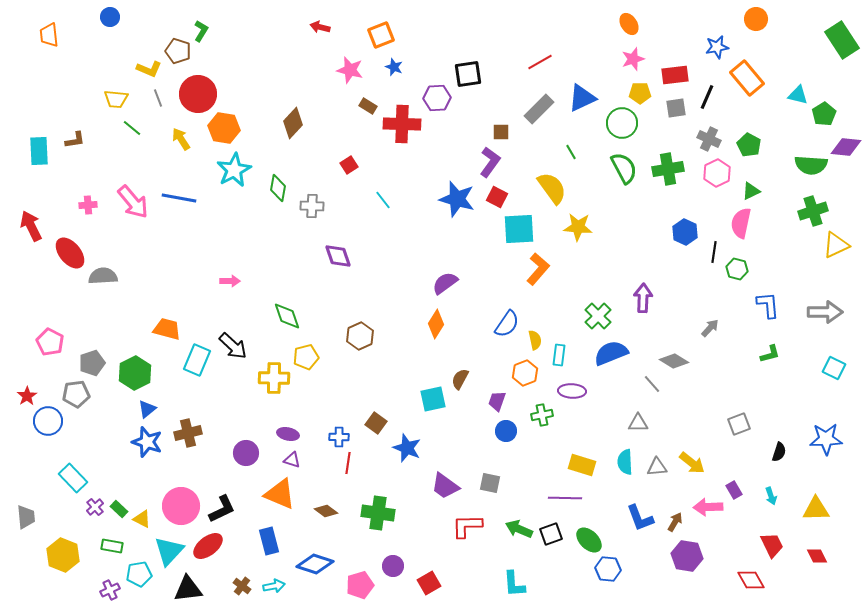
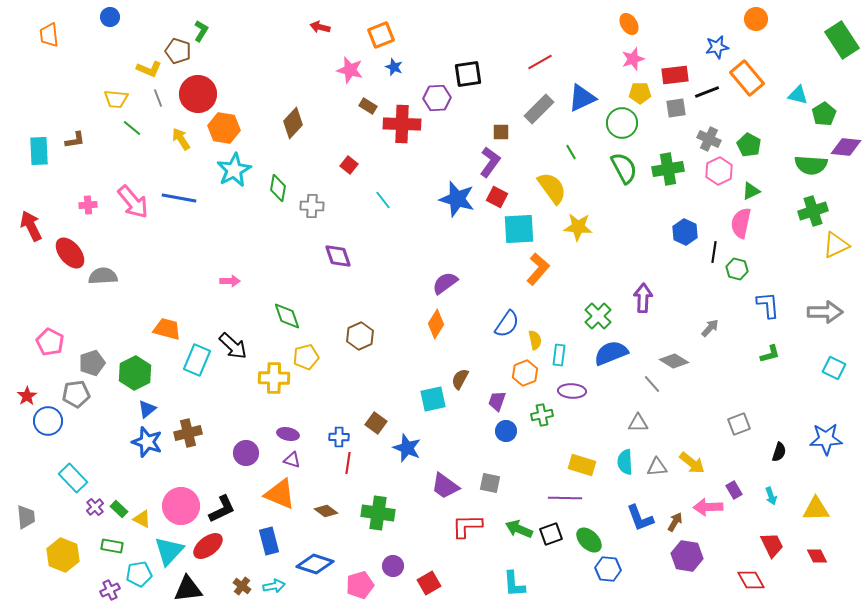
black line at (707, 97): moved 5 px up; rotated 45 degrees clockwise
red square at (349, 165): rotated 18 degrees counterclockwise
pink hexagon at (717, 173): moved 2 px right, 2 px up
